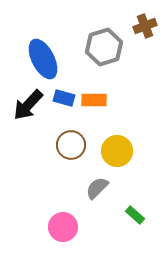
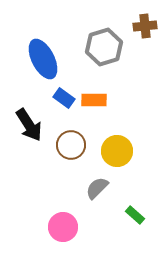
brown cross: rotated 15 degrees clockwise
blue rectangle: rotated 20 degrees clockwise
black arrow: moved 1 px right, 20 px down; rotated 76 degrees counterclockwise
